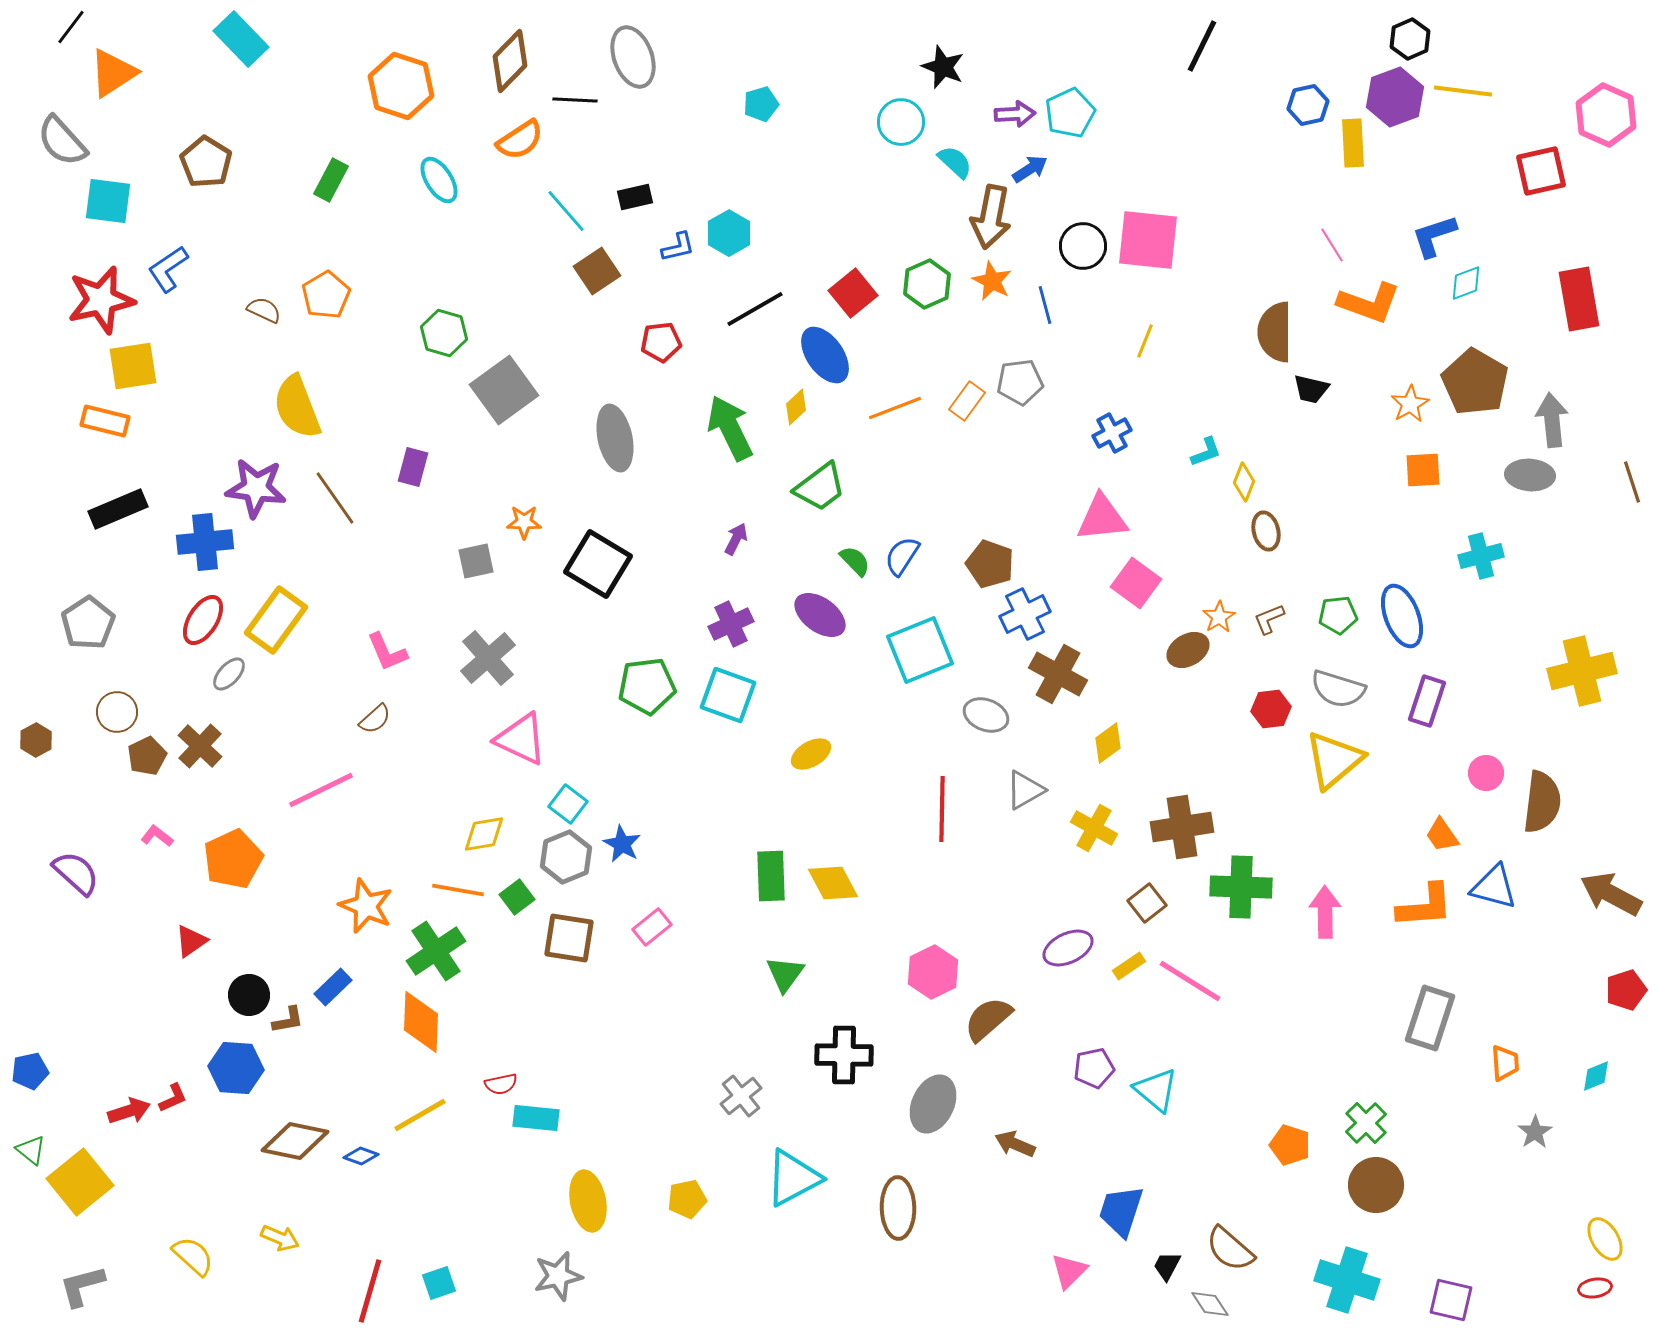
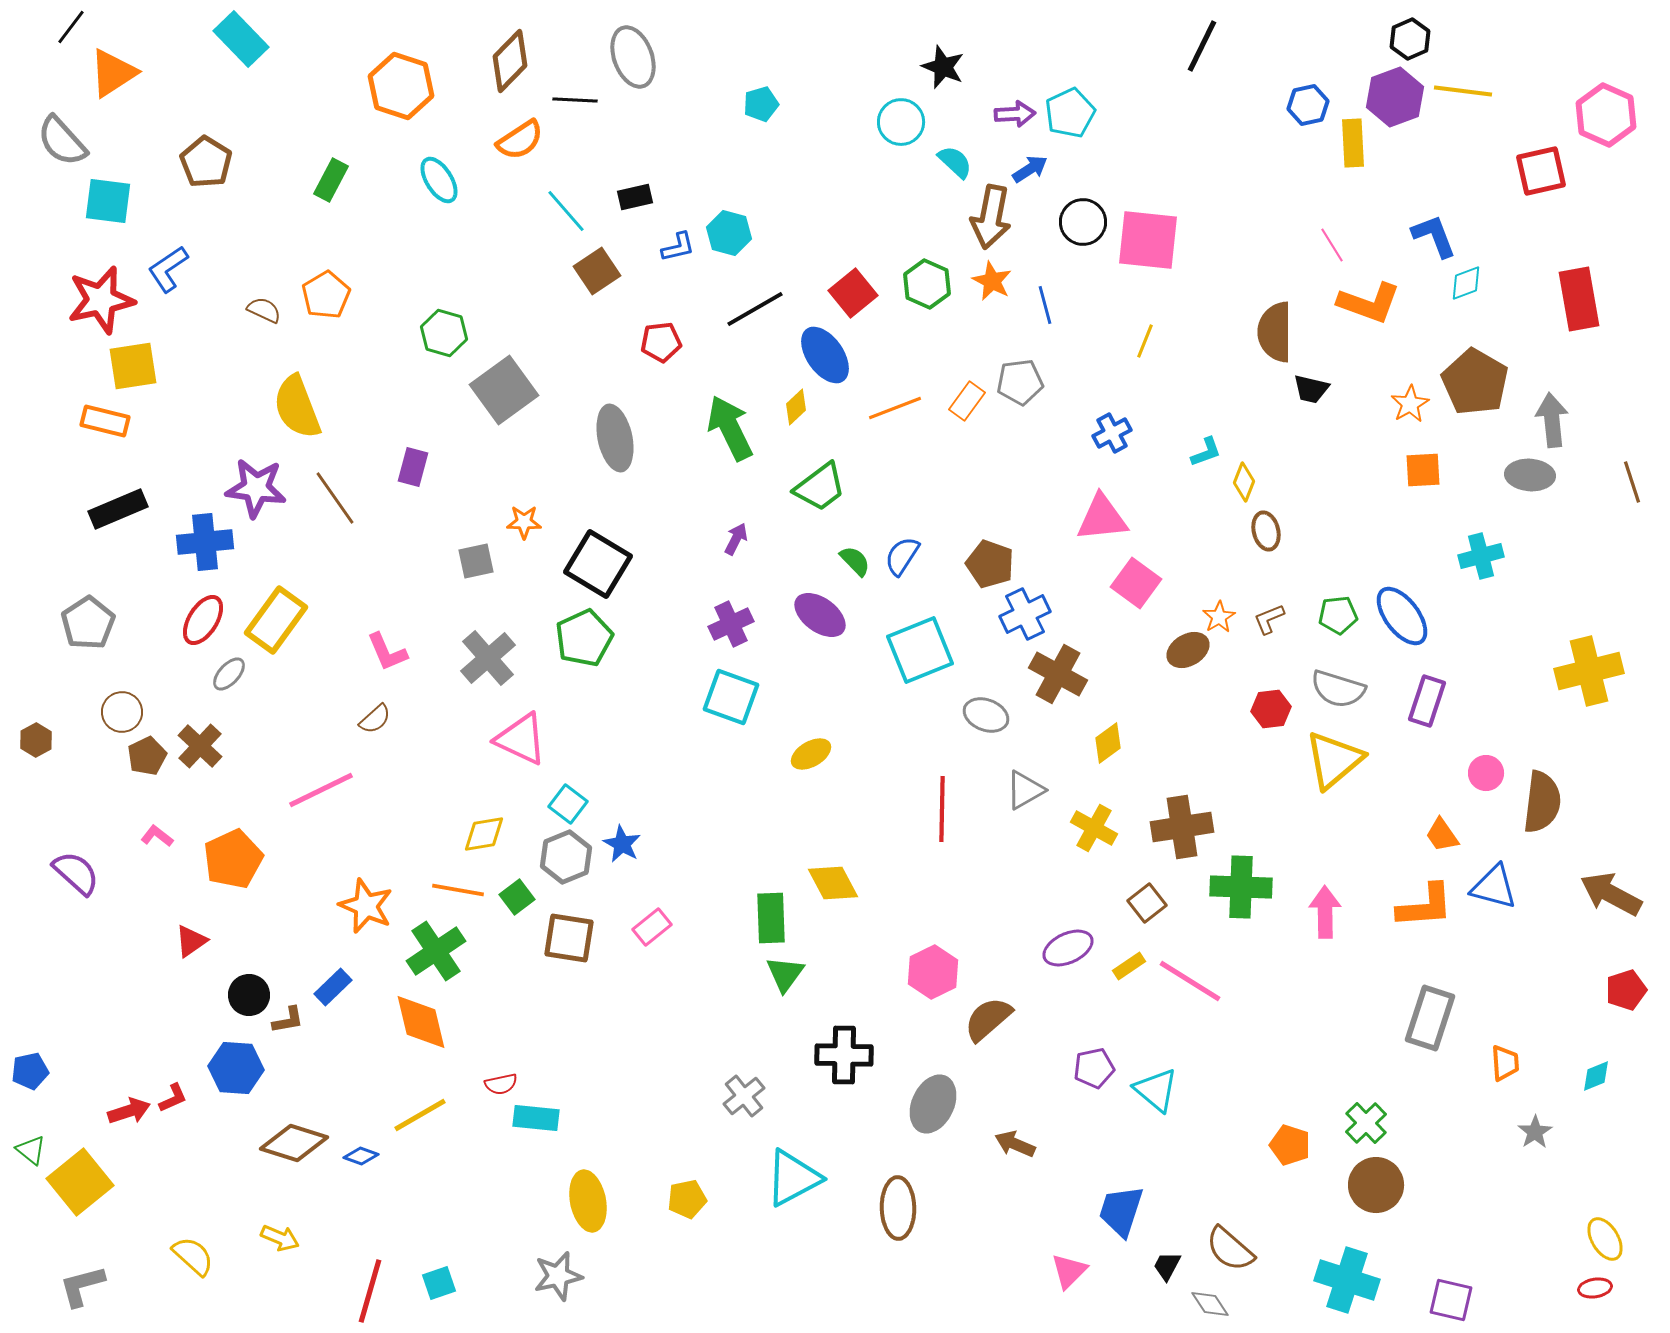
cyan hexagon at (729, 233): rotated 15 degrees counterclockwise
blue L-shape at (1434, 236): rotated 87 degrees clockwise
black circle at (1083, 246): moved 24 px up
green hexagon at (927, 284): rotated 12 degrees counterclockwise
blue ellipse at (1402, 616): rotated 16 degrees counterclockwise
yellow cross at (1582, 671): moved 7 px right
green pentagon at (647, 686): moved 63 px left, 48 px up; rotated 18 degrees counterclockwise
cyan square at (728, 695): moved 3 px right, 2 px down
brown circle at (117, 712): moved 5 px right
green rectangle at (771, 876): moved 42 px down
orange diamond at (421, 1022): rotated 16 degrees counterclockwise
gray cross at (741, 1096): moved 3 px right
brown diamond at (295, 1141): moved 1 px left, 2 px down; rotated 6 degrees clockwise
